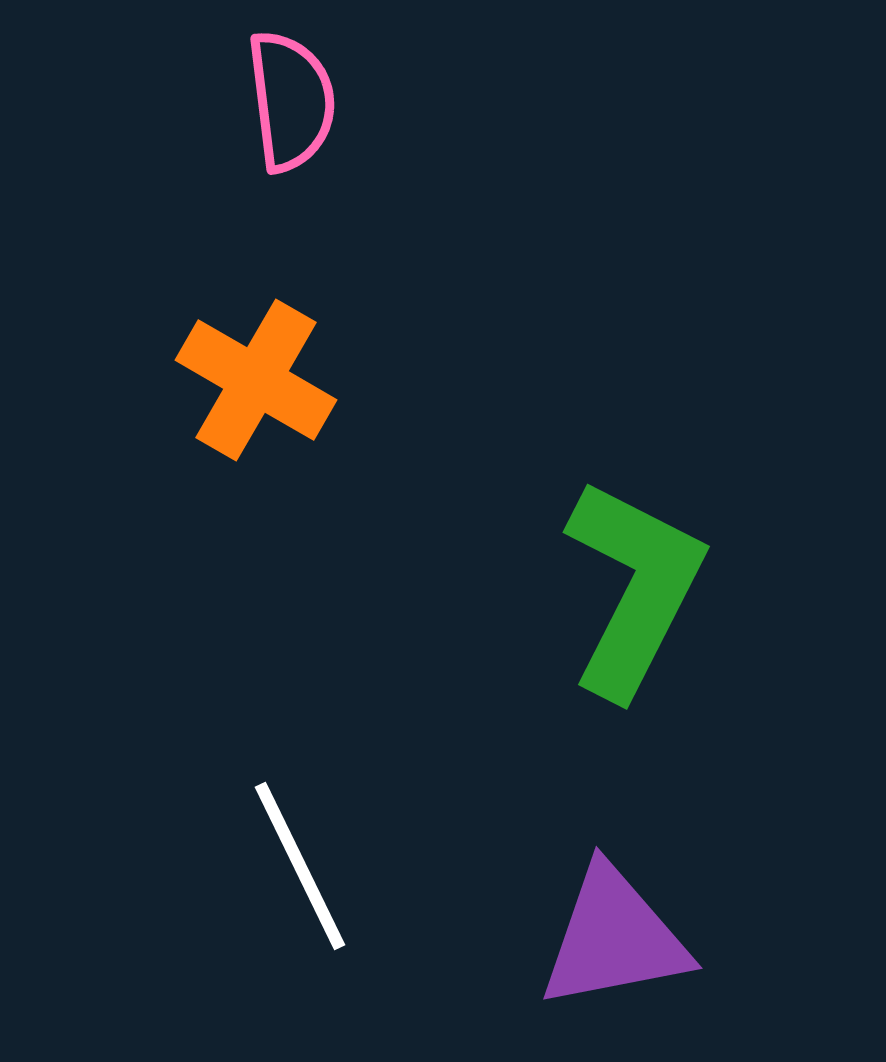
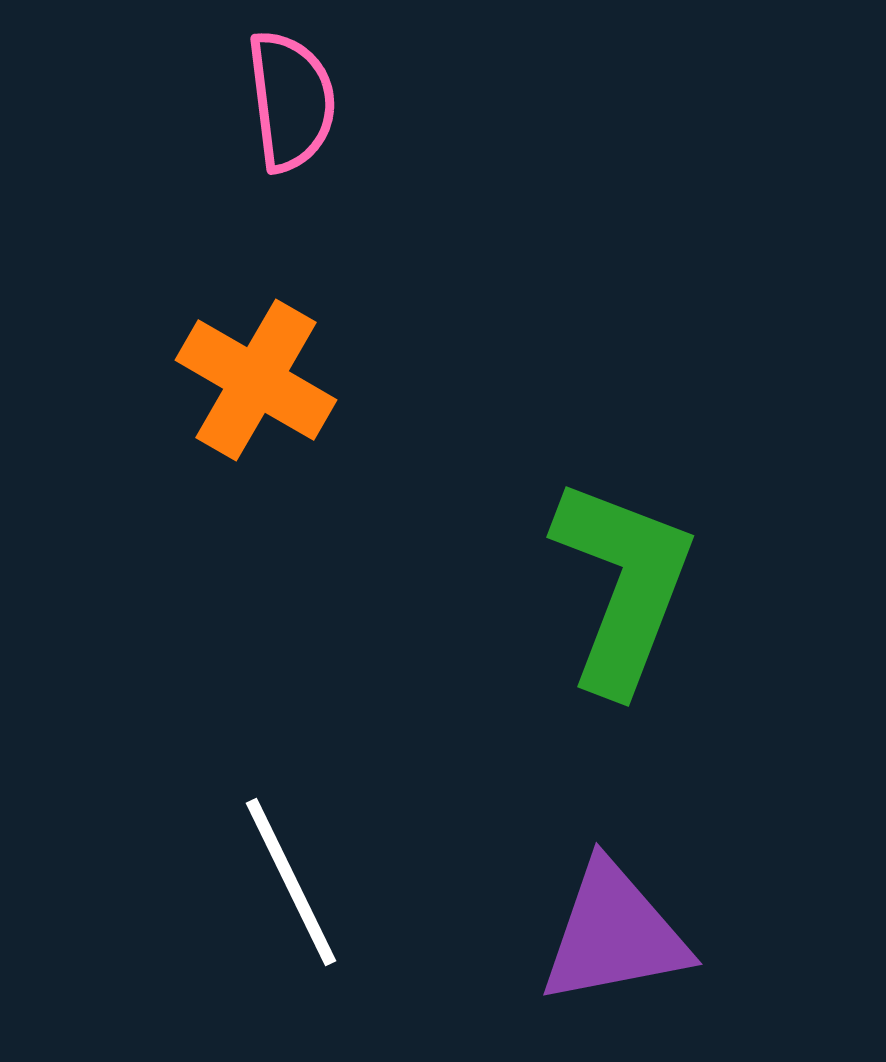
green L-shape: moved 11 px left, 3 px up; rotated 6 degrees counterclockwise
white line: moved 9 px left, 16 px down
purple triangle: moved 4 px up
